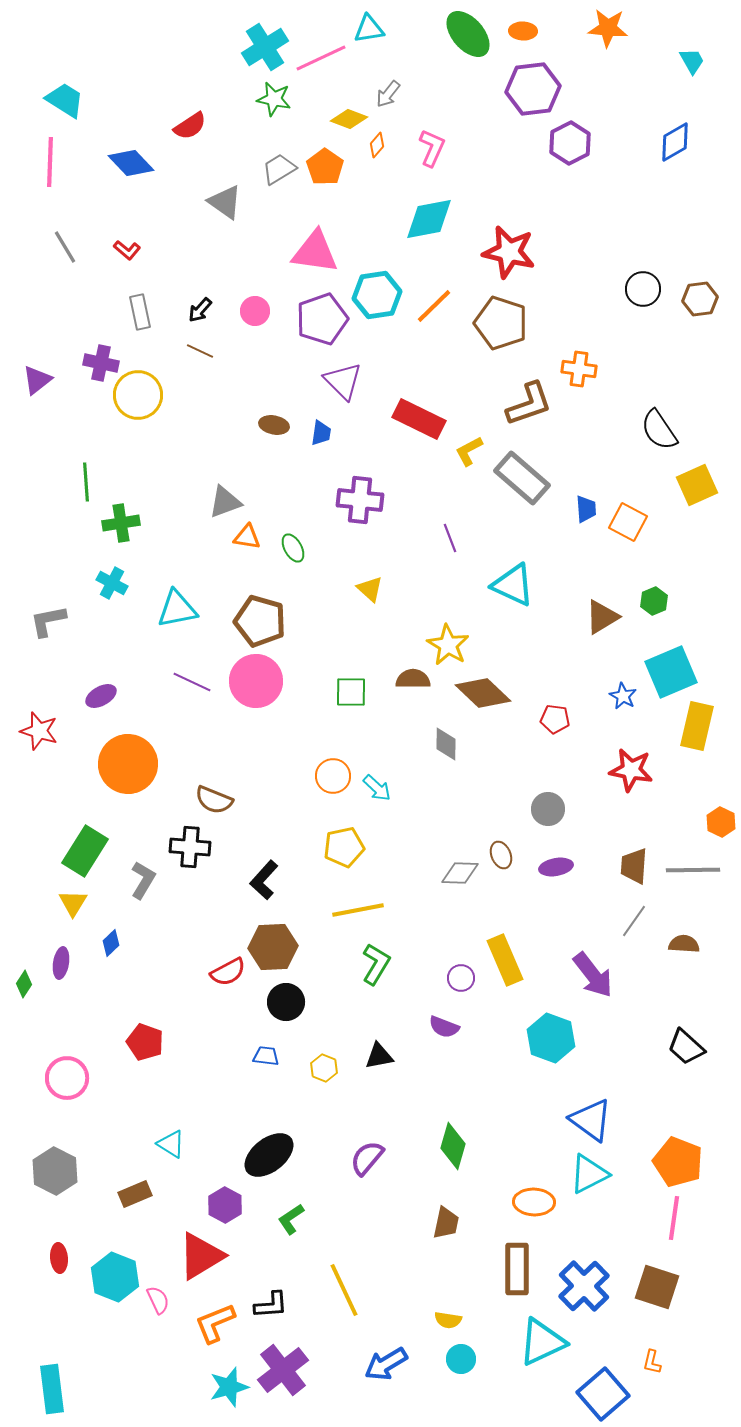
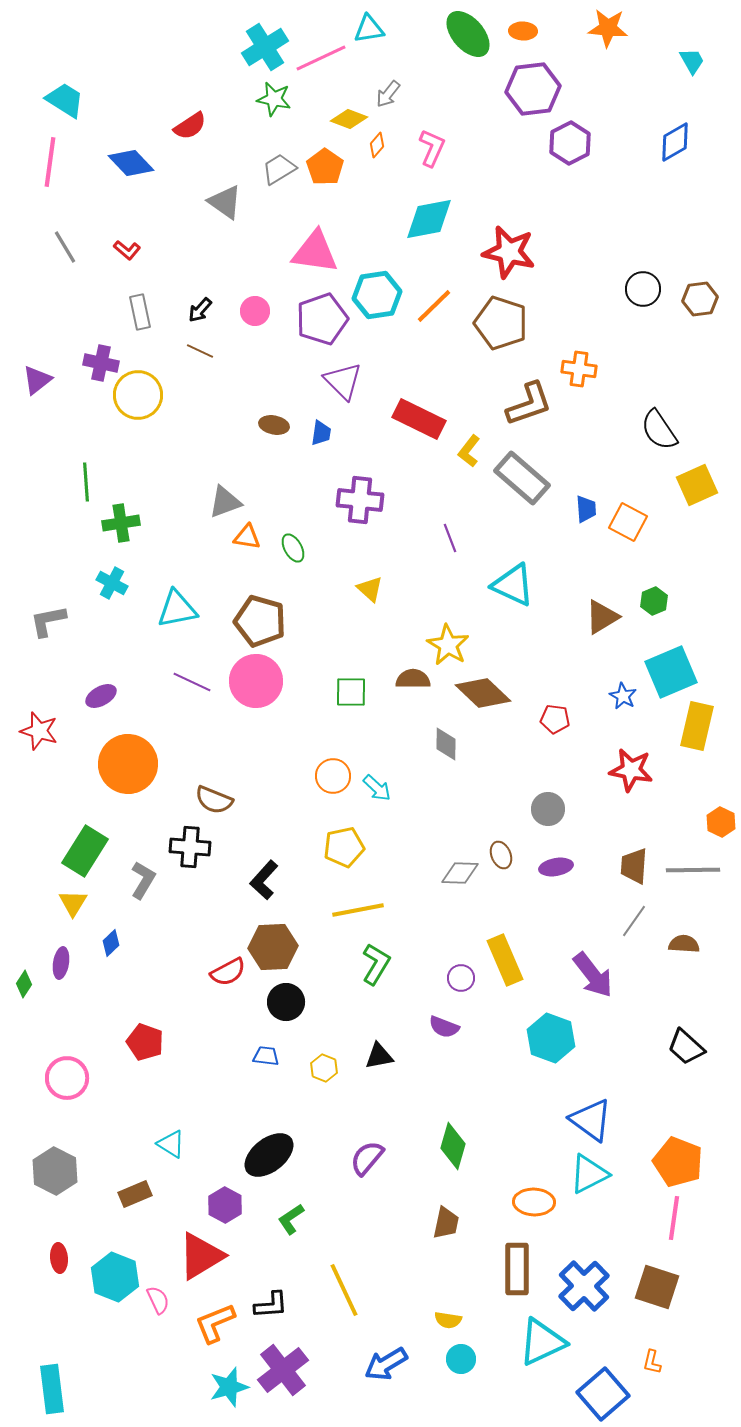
pink line at (50, 162): rotated 6 degrees clockwise
yellow L-shape at (469, 451): rotated 24 degrees counterclockwise
